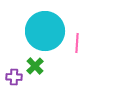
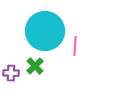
pink line: moved 2 px left, 3 px down
purple cross: moved 3 px left, 4 px up
